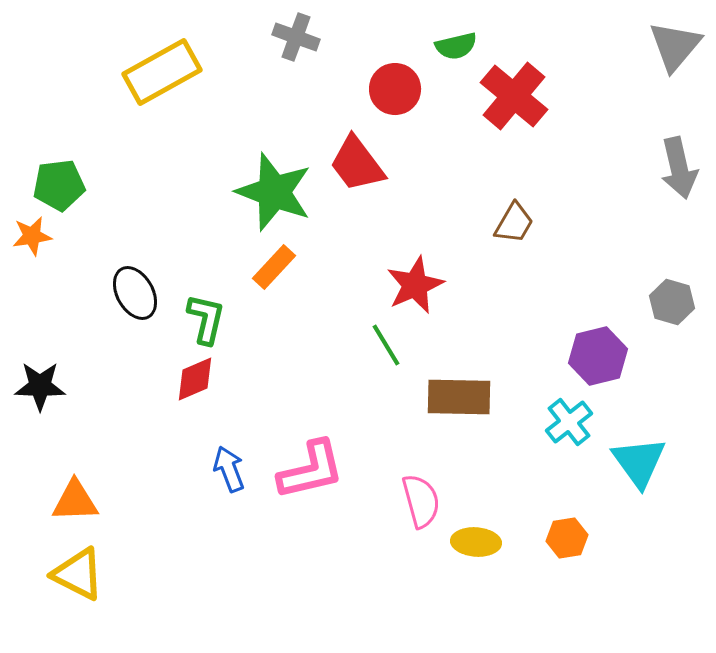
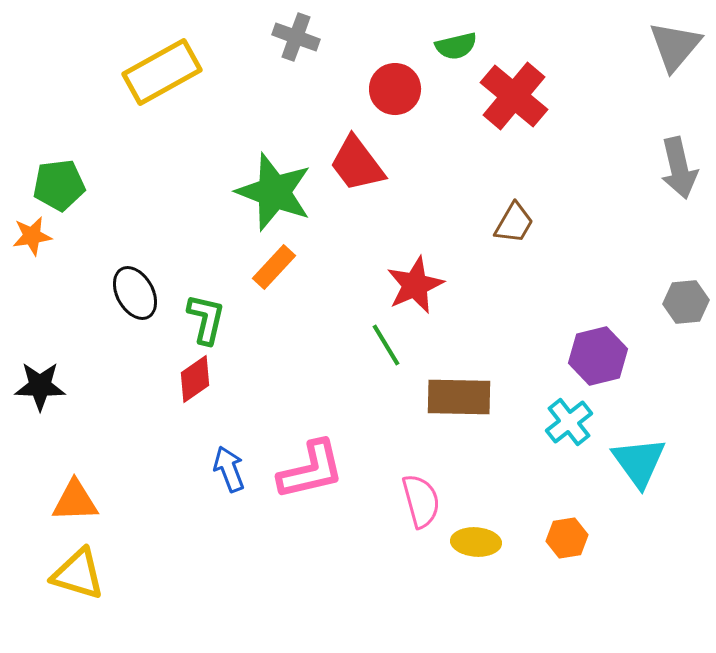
gray hexagon: moved 14 px right; rotated 21 degrees counterclockwise
red diamond: rotated 12 degrees counterclockwise
yellow triangle: rotated 10 degrees counterclockwise
